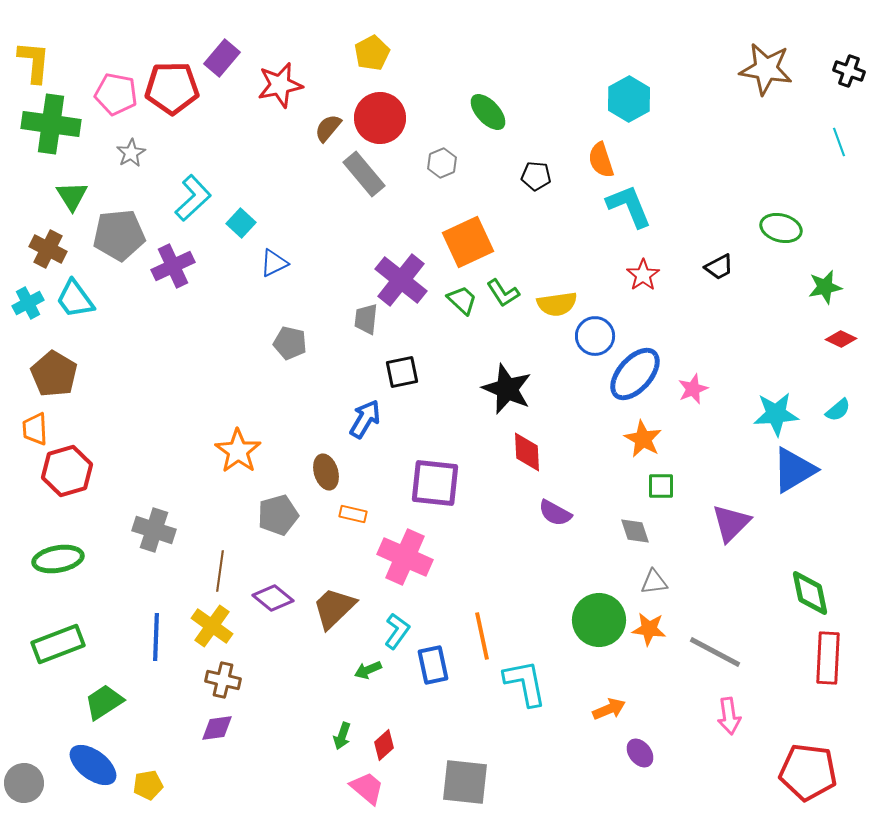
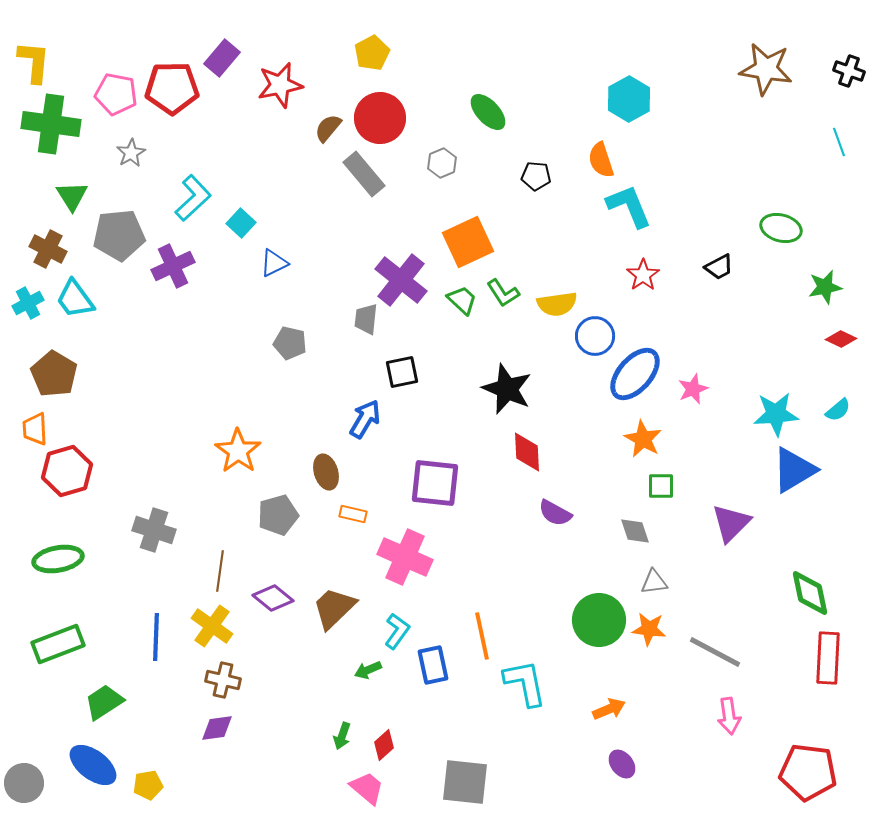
purple ellipse at (640, 753): moved 18 px left, 11 px down
